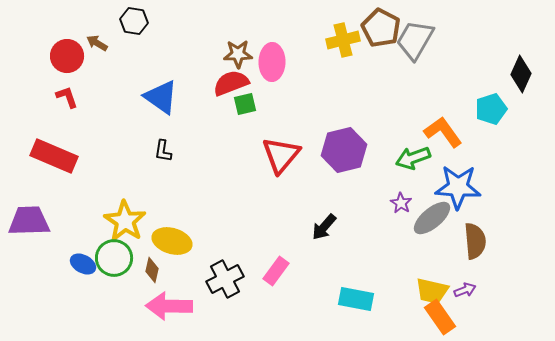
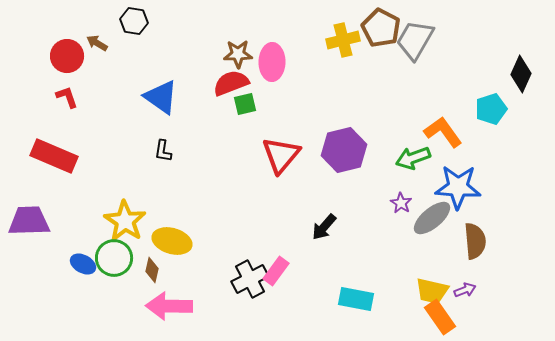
black cross: moved 25 px right
